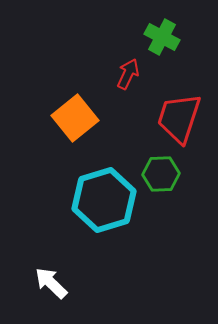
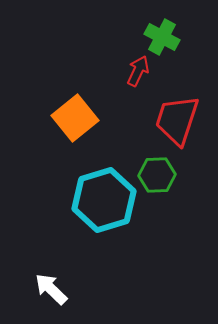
red arrow: moved 10 px right, 3 px up
red trapezoid: moved 2 px left, 2 px down
green hexagon: moved 4 px left, 1 px down
white arrow: moved 6 px down
